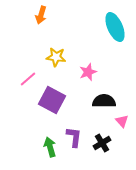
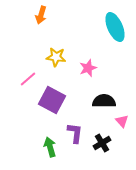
pink star: moved 4 px up
purple L-shape: moved 1 px right, 4 px up
